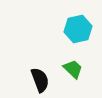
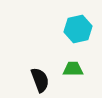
green trapezoid: rotated 45 degrees counterclockwise
